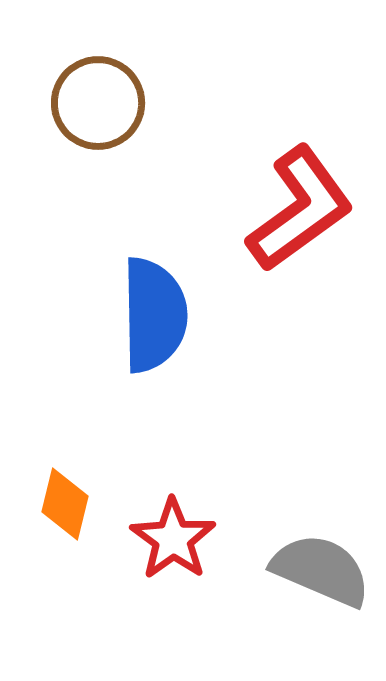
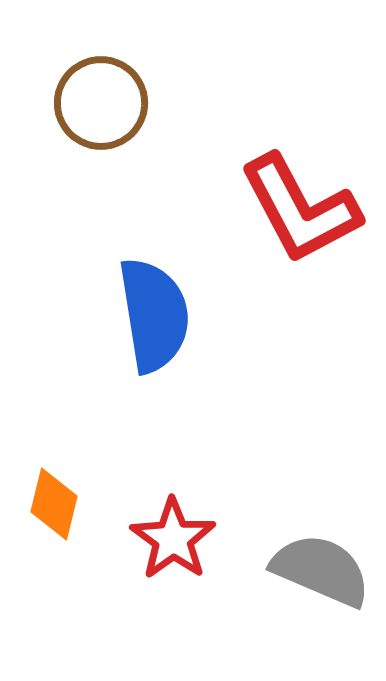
brown circle: moved 3 px right
red L-shape: rotated 98 degrees clockwise
blue semicircle: rotated 8 degrees counterclockwise
orange diamond: moved 11 px left
